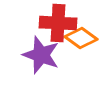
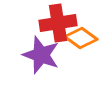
red cross: rotated 12 degrees counterclockwise
